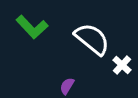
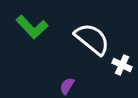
white cross: rotated 18 degrees counterclockwise
